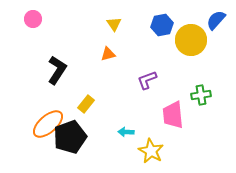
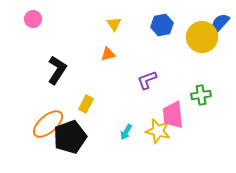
blue semicircle: moved 4 px right, 3 px down
yellow circle: moved 11 px right, 3 px up
yellow rectangle: rotated 12 degrees counterclockwise
cyan arrow: rotated 63 degrees counterclockwise
yellow star: moved 7 px right, 20 px up; rotated 15 degrees counterclockwise
